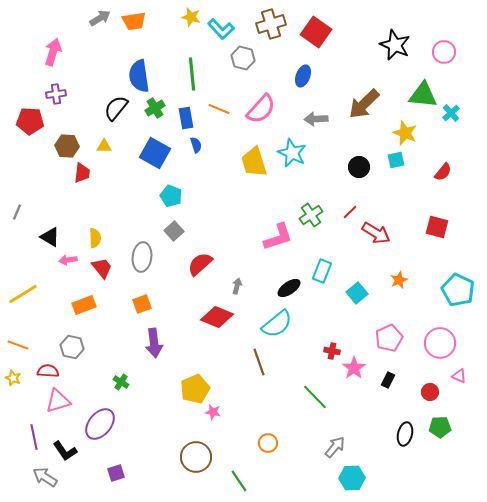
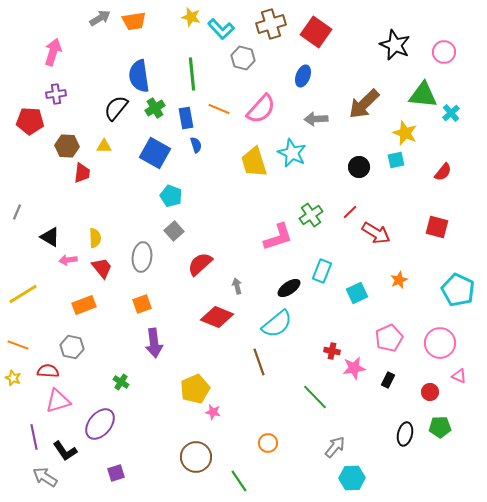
gray arrow at (237, 286): rotated 28 degrees counterclockwise
cyan square at (357, 293): rotated 15 degrees clockwise
pink star at (354, 368): rotated 25 degrees clockwise
